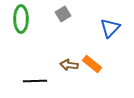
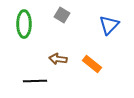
gray square: moved 1 px left, 1 px down; rotated 28 degrees counterclockwise
green ellipse: moved 3 px right, 5 px down
blue triangle: moved 1 px left, 3 px up
brown arrow: moved 11 px left, 6 px up
